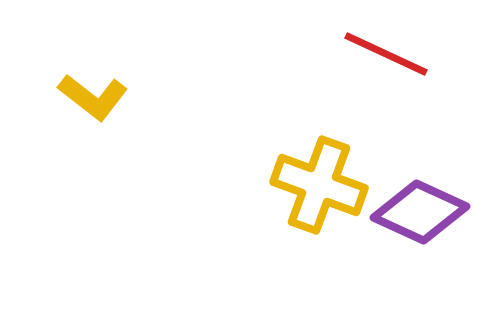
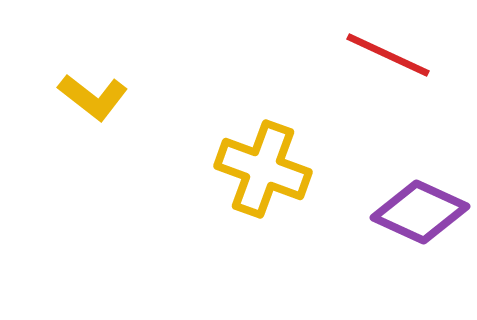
red line: moved 2 px right, 1 px down
yellow cross: moved 56 px left, 16 px up
